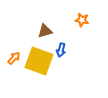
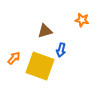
yellow square: moved 1 px right, 5 px down
